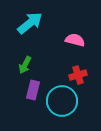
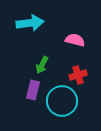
cyan arrow: rotated 32 degrees clockwise
green arrow: moved 17 px right
